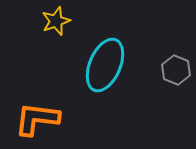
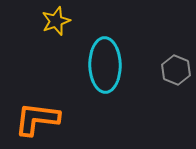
cyan ellipse: rotated 24 degrees counterclockwise
